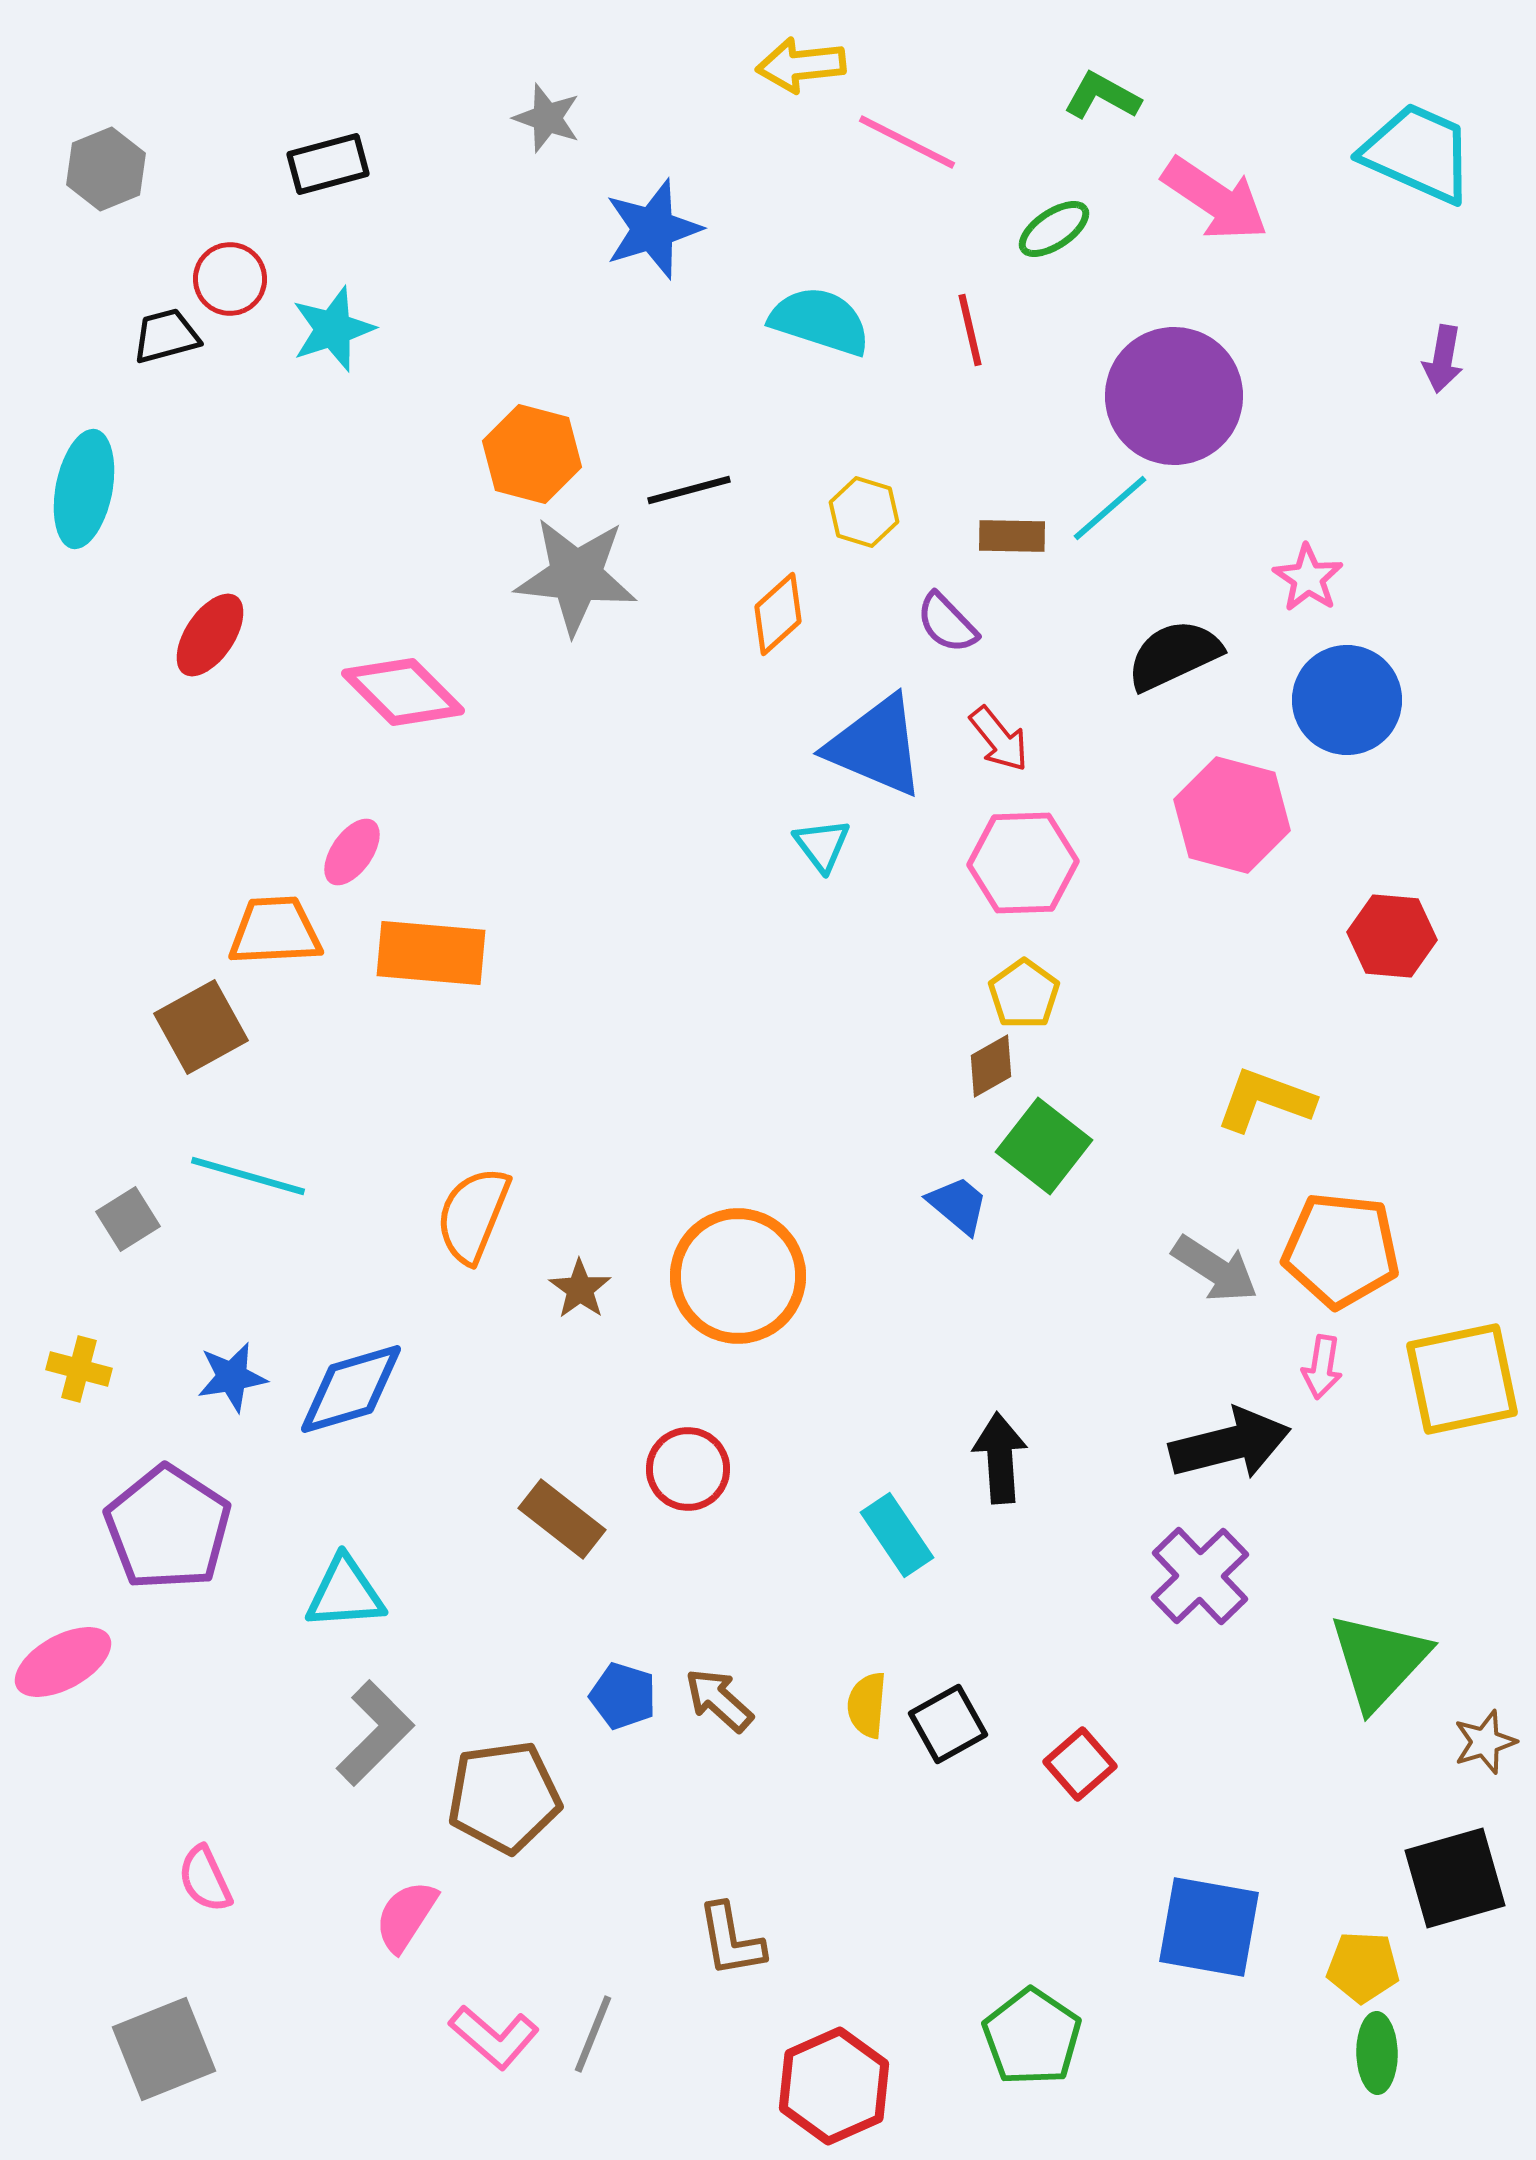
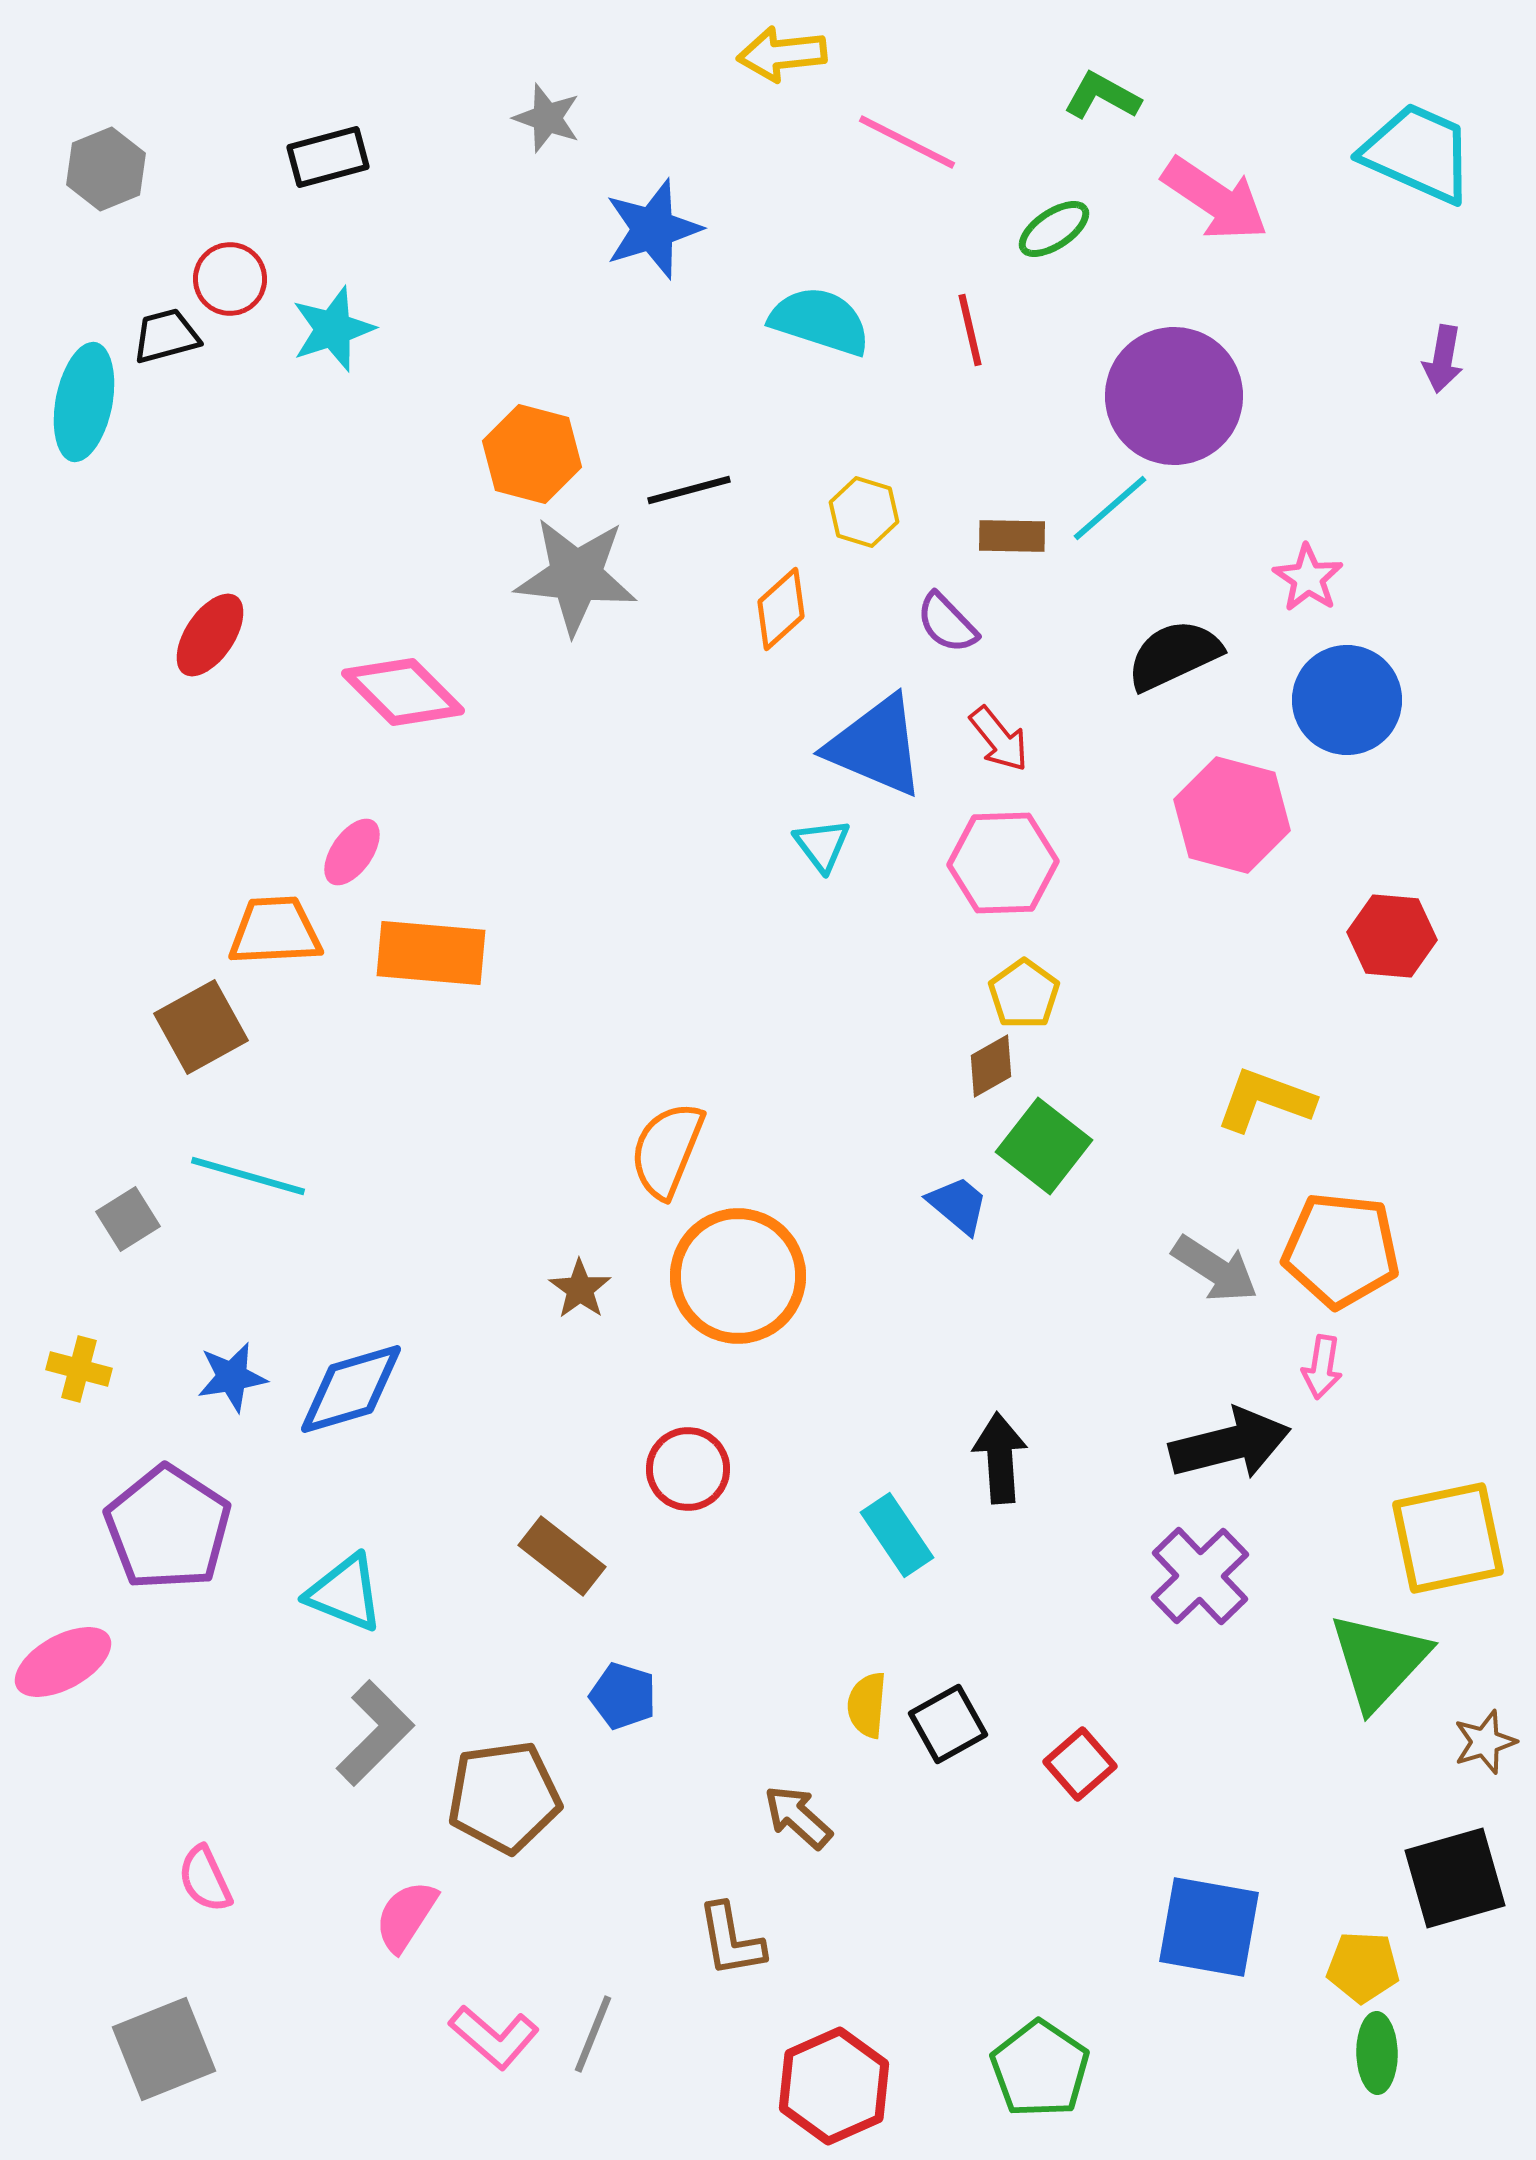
yellow arrow at (801, 65): moved 19 px left, 11 px up
black rectangle at (328, 164): moved 7 px up
cyan ellipse at (84, 489): moved 87 px up
orange diamond at (778, 614): moved 3 px right, 5 px up
pink hexagon at (1023, 863): moved 20 px left
orange semicircle at (473, 1215): moved 194 px right, 65 px up
yellow square at (1462, 1379): moved 14 px left, 159 px down
brown rectangle at (562, 1519): moved 37 px down
cyan triangle at (345, 1593): rotated 26 degrees clockwise
brown arrow at (719, 1700): moved 79 px right, 117 px down
green pentagon at (1032, 2037): moved 8 px right, 32 px down
